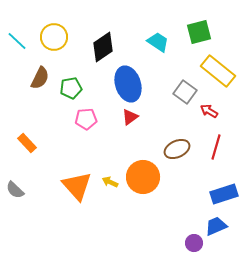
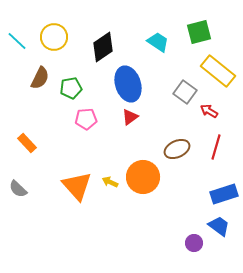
gray semicircle: moved 3 px right, 1 px up
blue trapezoid: moved 3 px right; rotated 60 degrees clockwise
